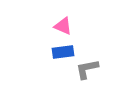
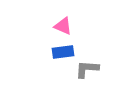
gray L-shape: rotated 15 degrees clockwise
